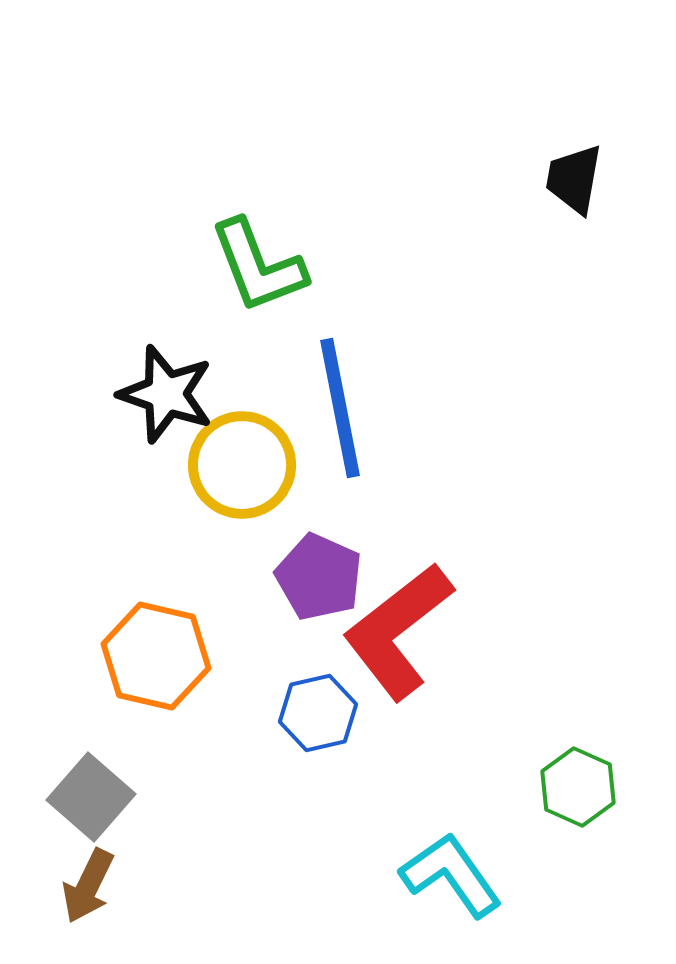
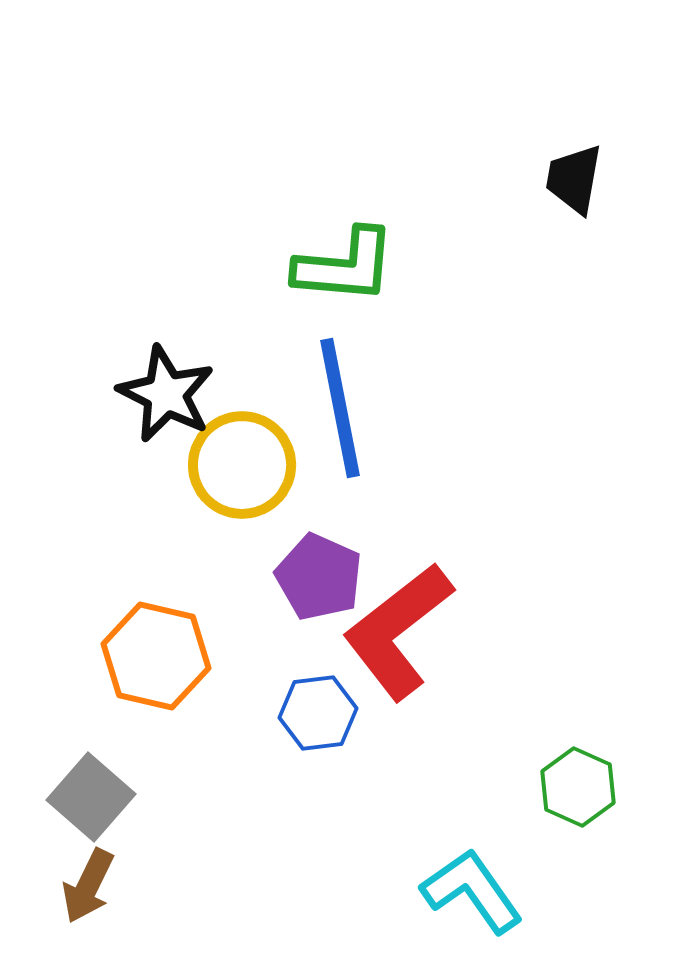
green L-shape: moved 87 px right; rotated 64 degrees counterclockwise
black star: rotated 8 degrees clockwise
blue hexagon: rotated 6 degrees clockwise
cyan L-shape: moved 21 px right, 16 px down
